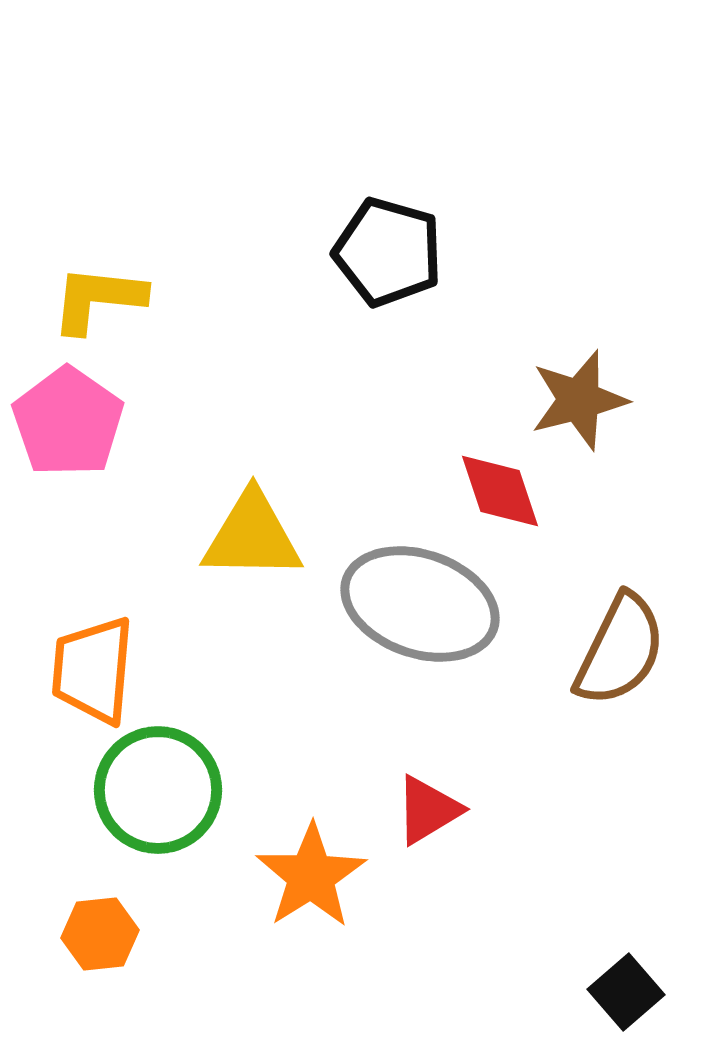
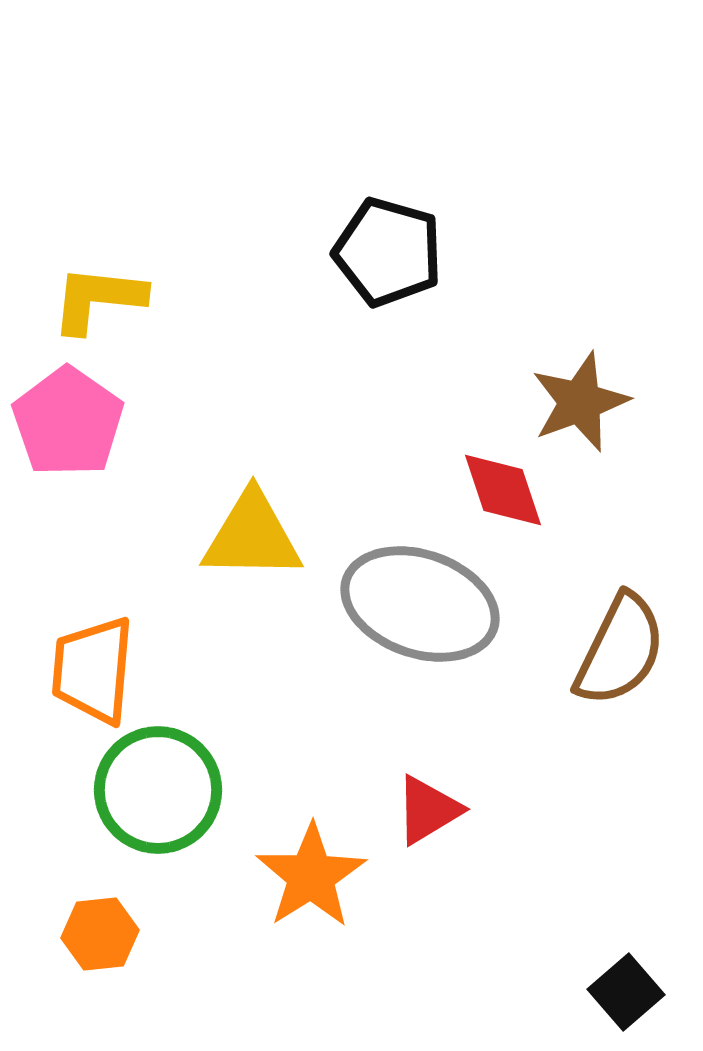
brown star: moved 1 px right, 2 px down; rotated 6 degrees counterclockwise
red diamond: moved 3 px right, 1 px up
